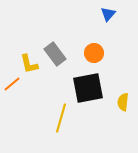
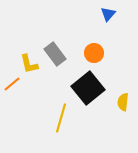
black square: rotated 28 degrees counterclockwise
